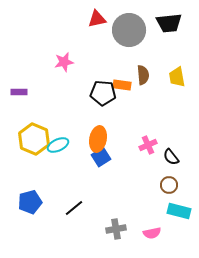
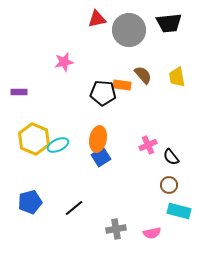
brown semicircle: rotated 36 degrees counterclockwise
